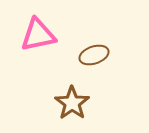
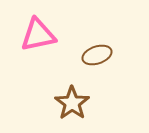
brown ellipse: moved 3 px right
